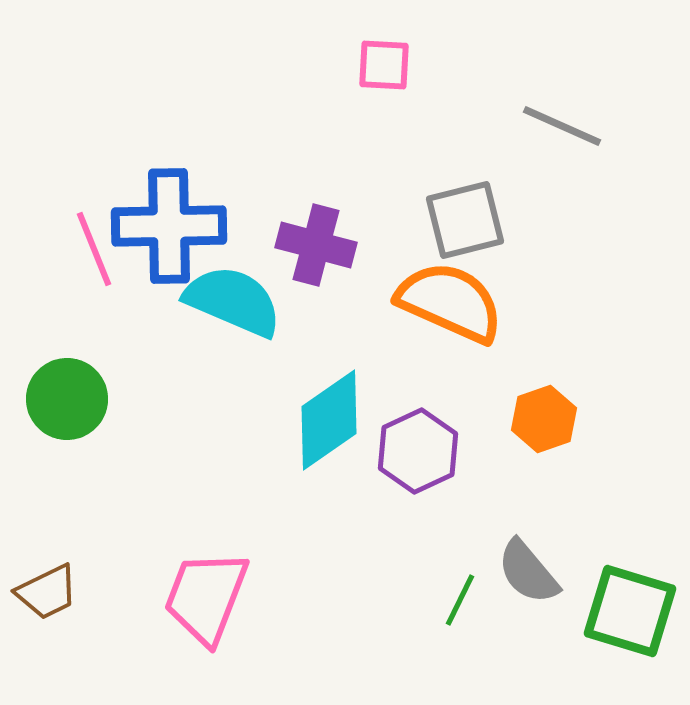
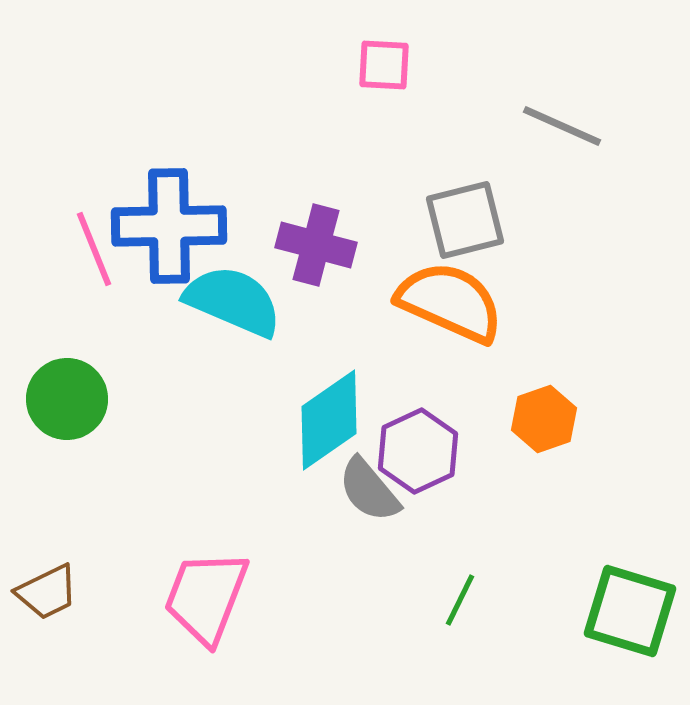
gray semicircle: moved 159 px left, 82 px up
